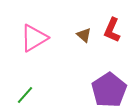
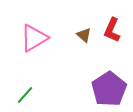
purple pentagon: moved 1 px up
